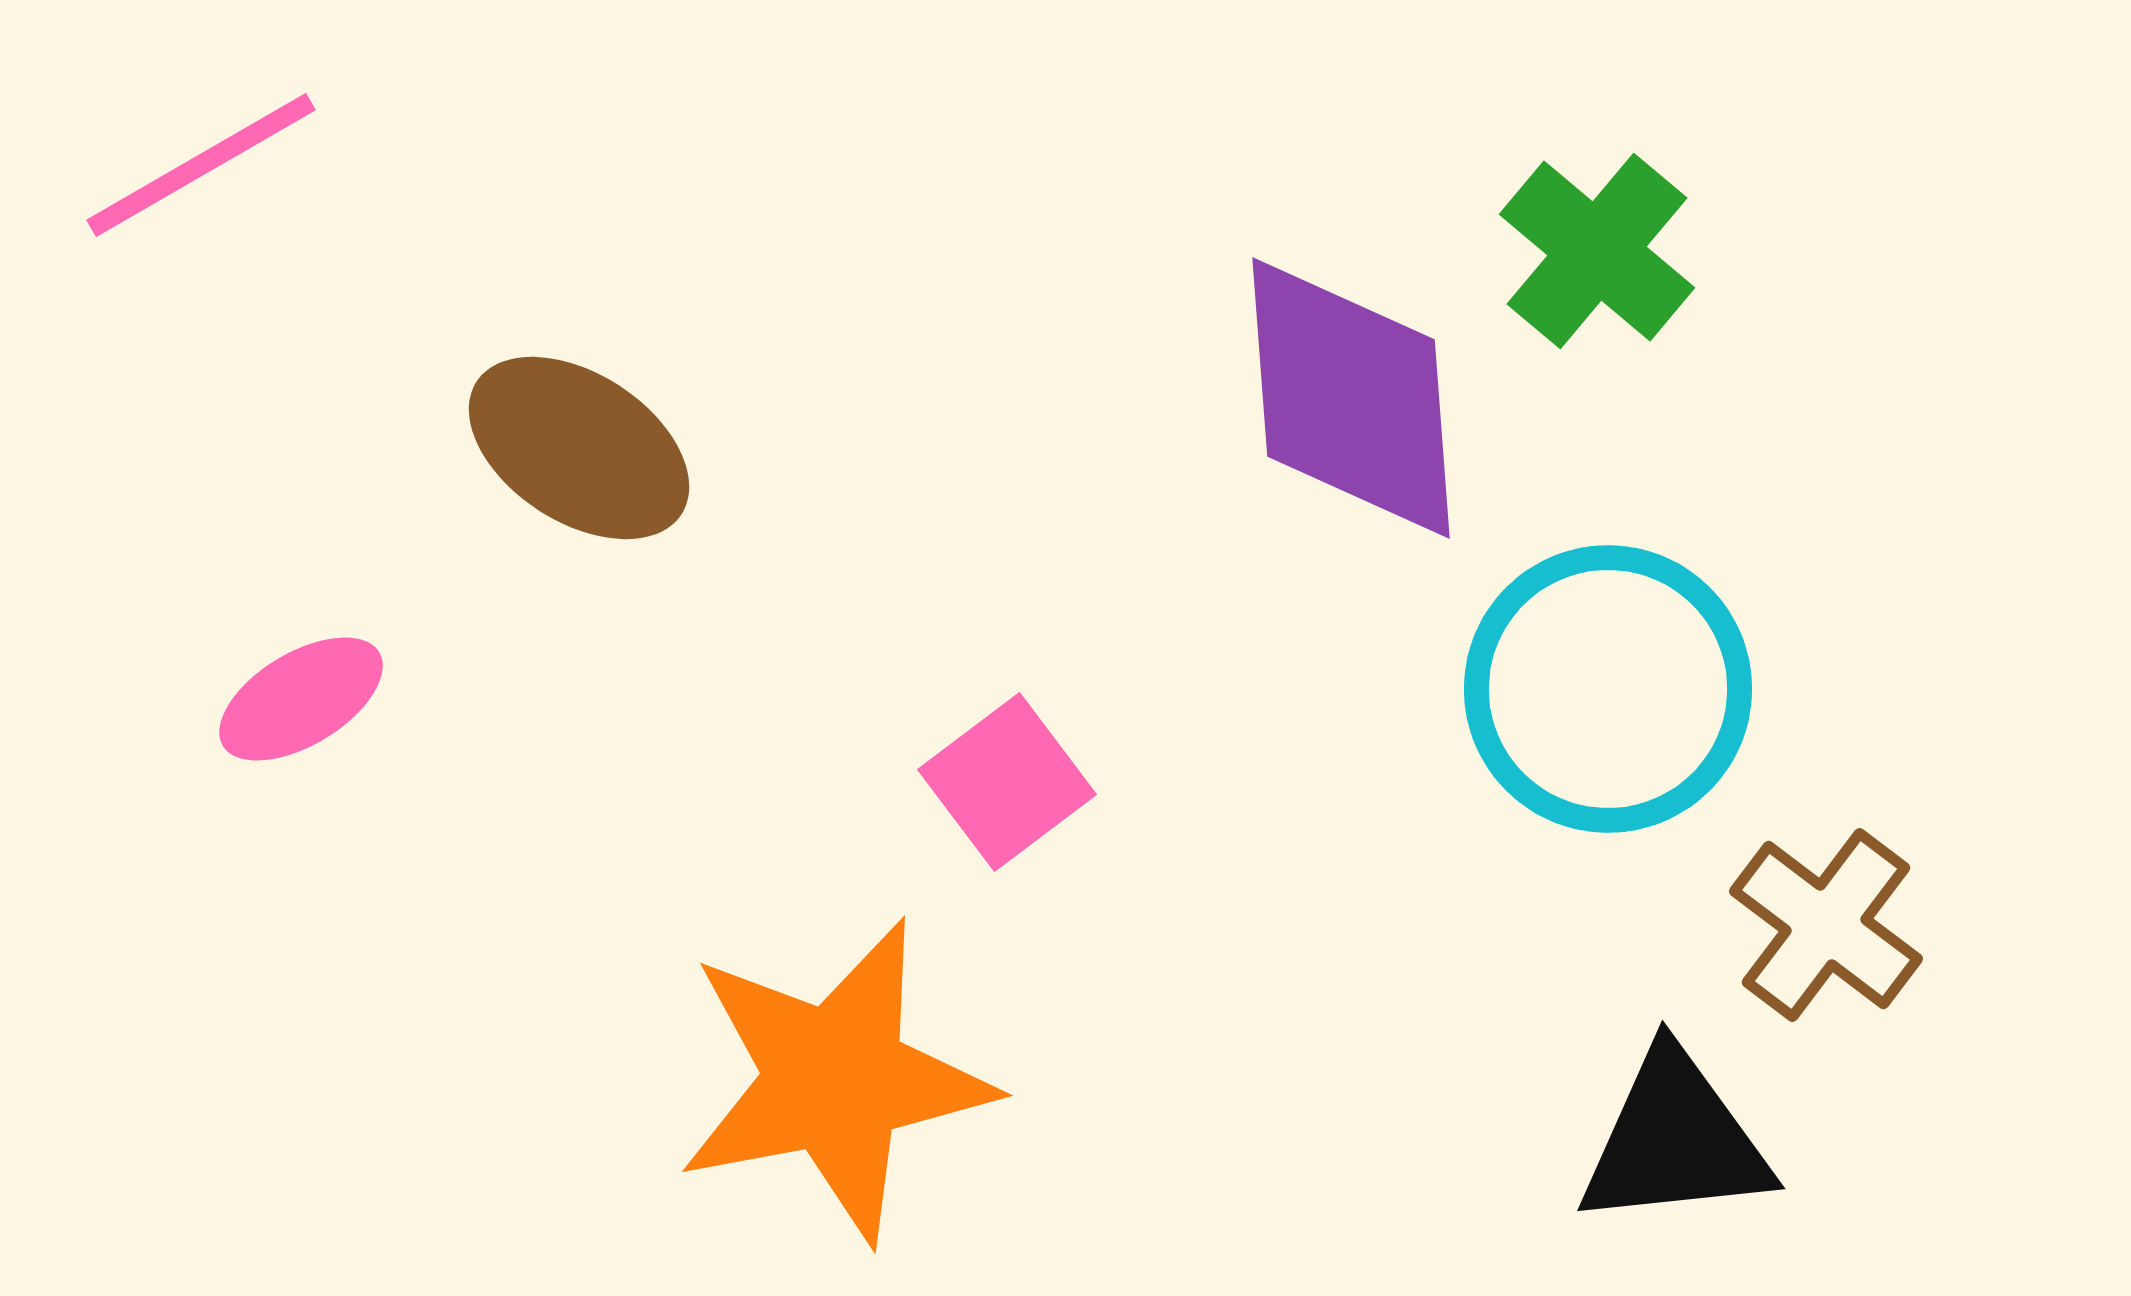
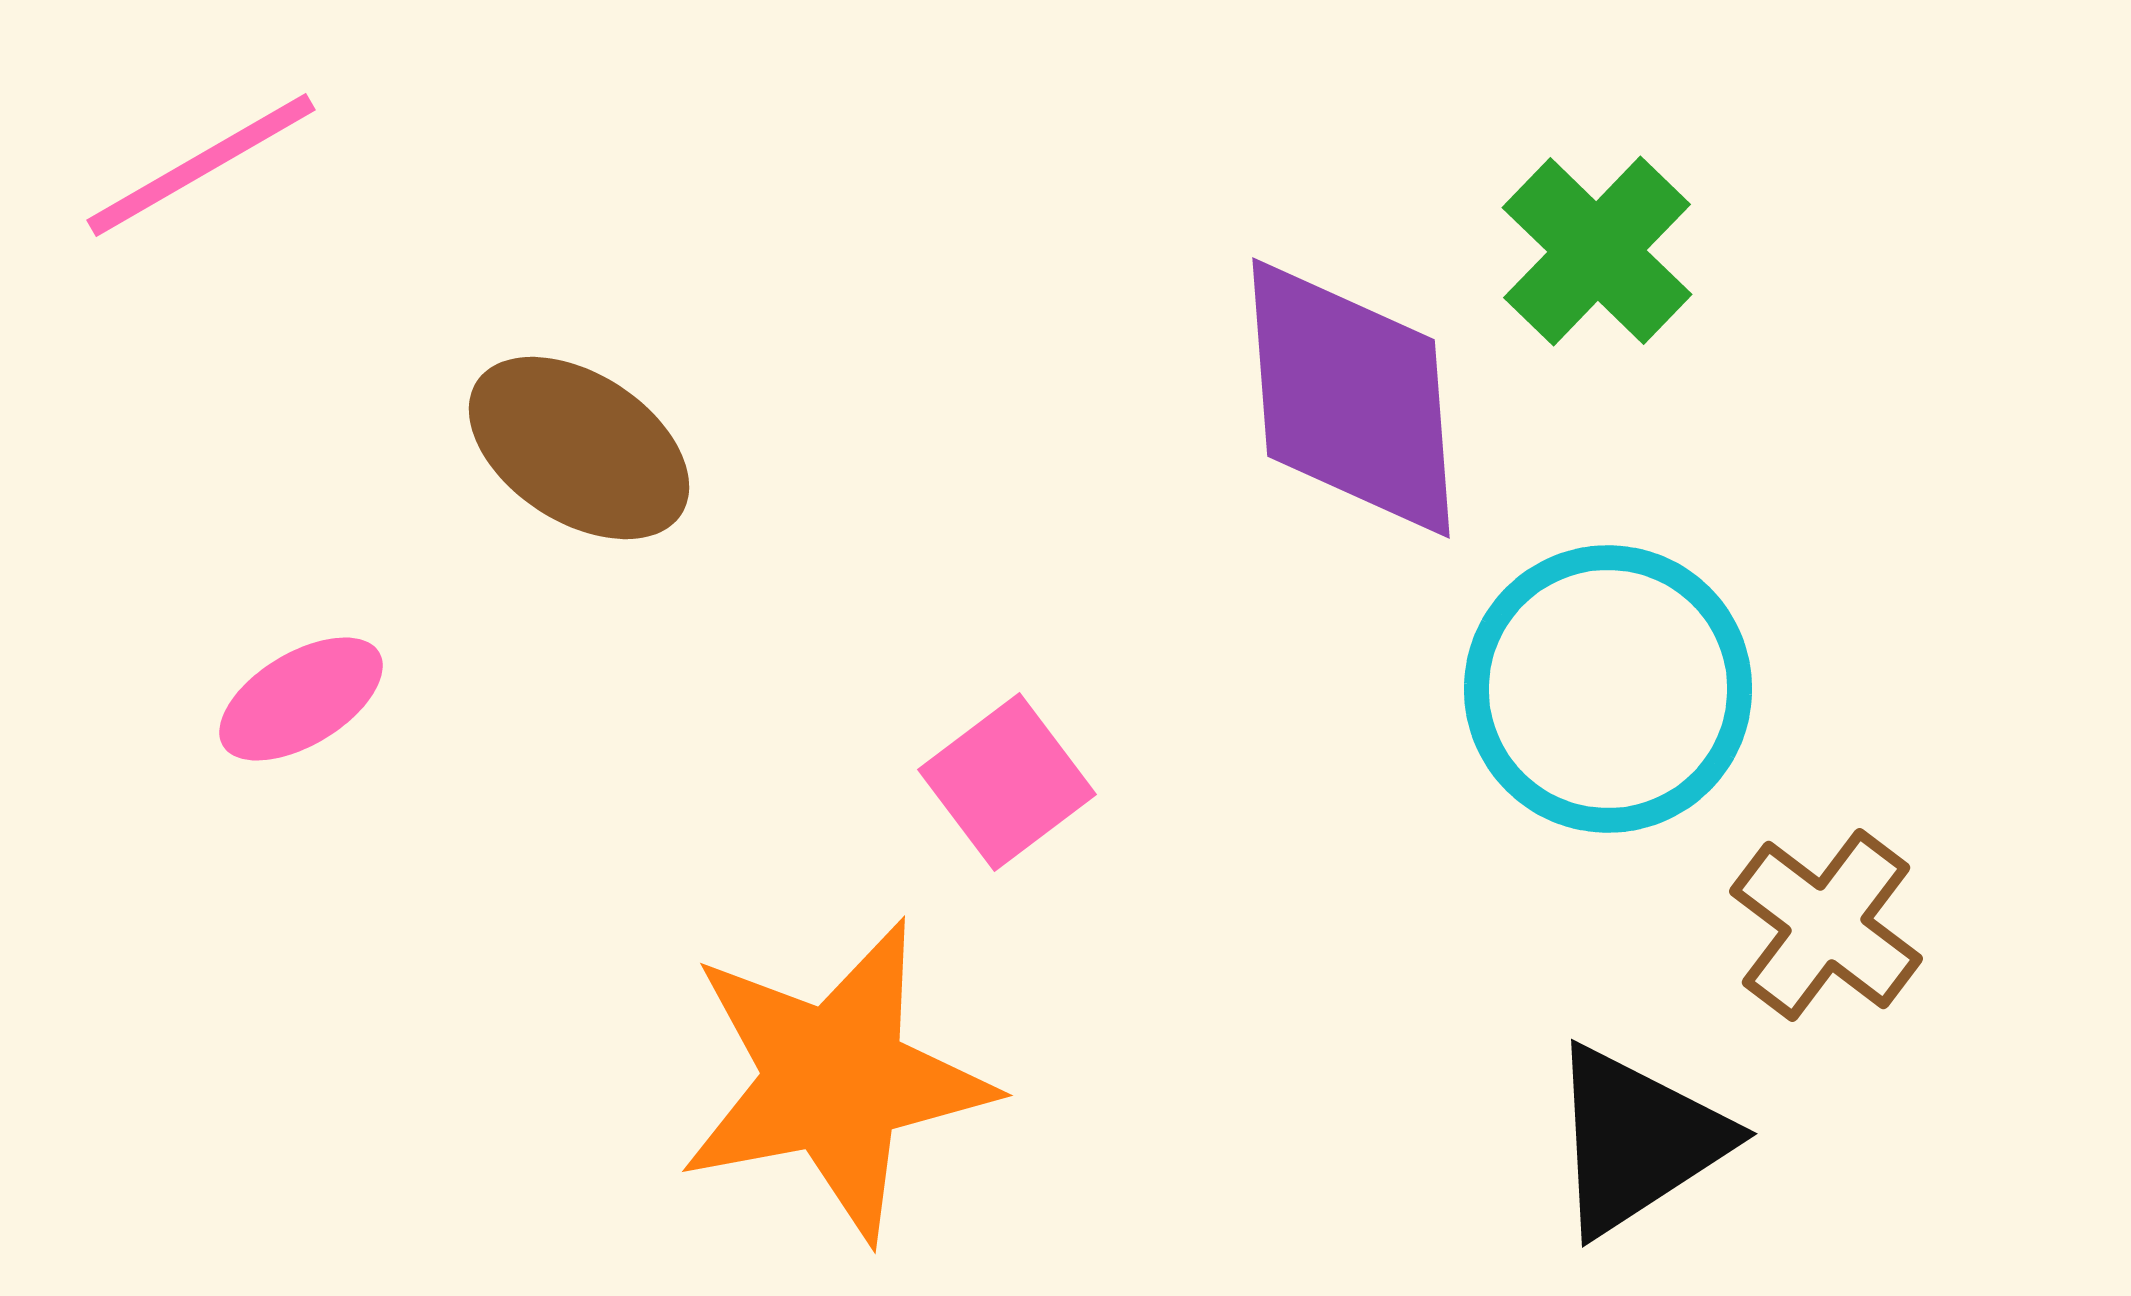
green cross: rotated 4 degrees clockwise
black triangle: moved 38 px left; rotated 27 degrees counterclockwise
